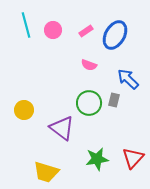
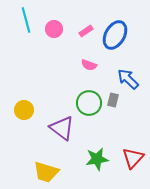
cyan line: moved 5 px up
pink circle: moved 1 px right, 1 px up
gray rectangle: moved 1 px left
